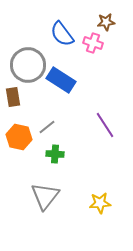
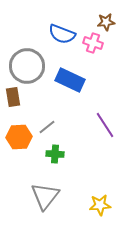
blue semicircle: rotated 32 degrees counterclockwise
gray circle: moved 1 px left, 1 px down
blue rectangle: moved 9 px right; rotated 8 degrees counterclockwise
orange hexagon: rotated 15 degrees counterclockwise
yellow star: moved 2 px down
